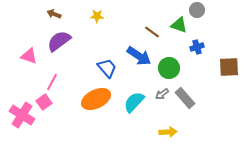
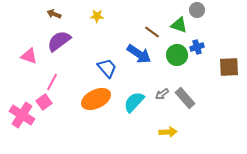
blue arrow: moved 2 px up
green circle: moved 8 px right, 13 px up
